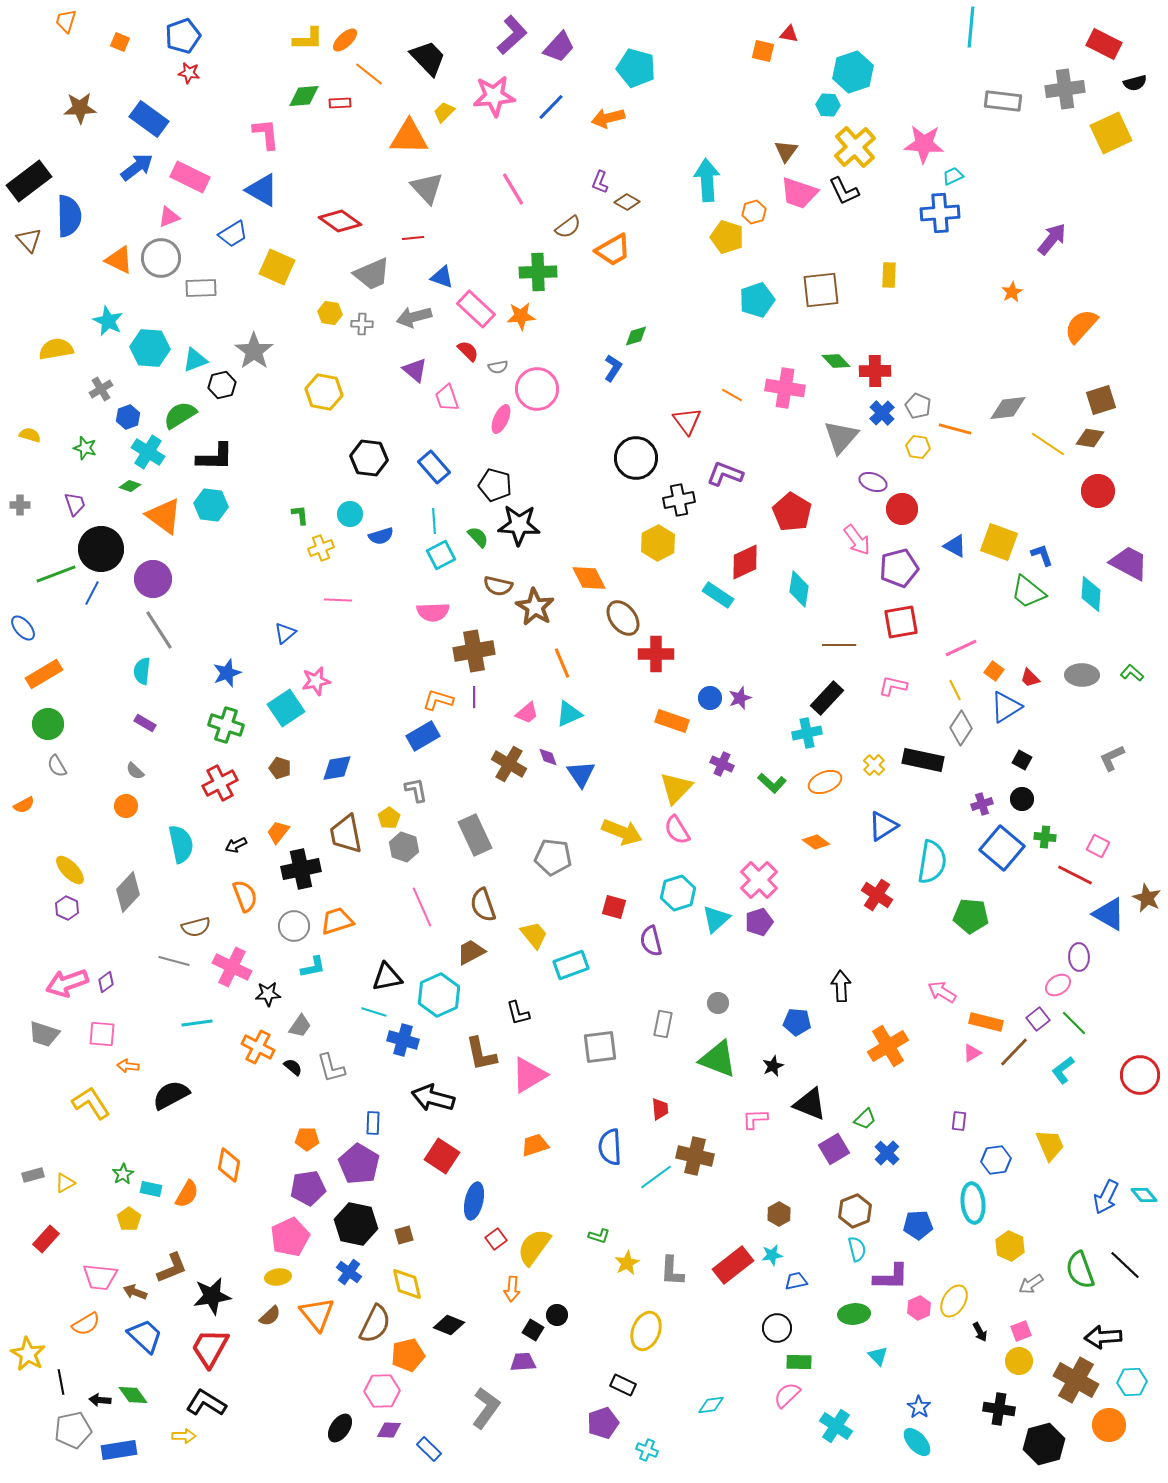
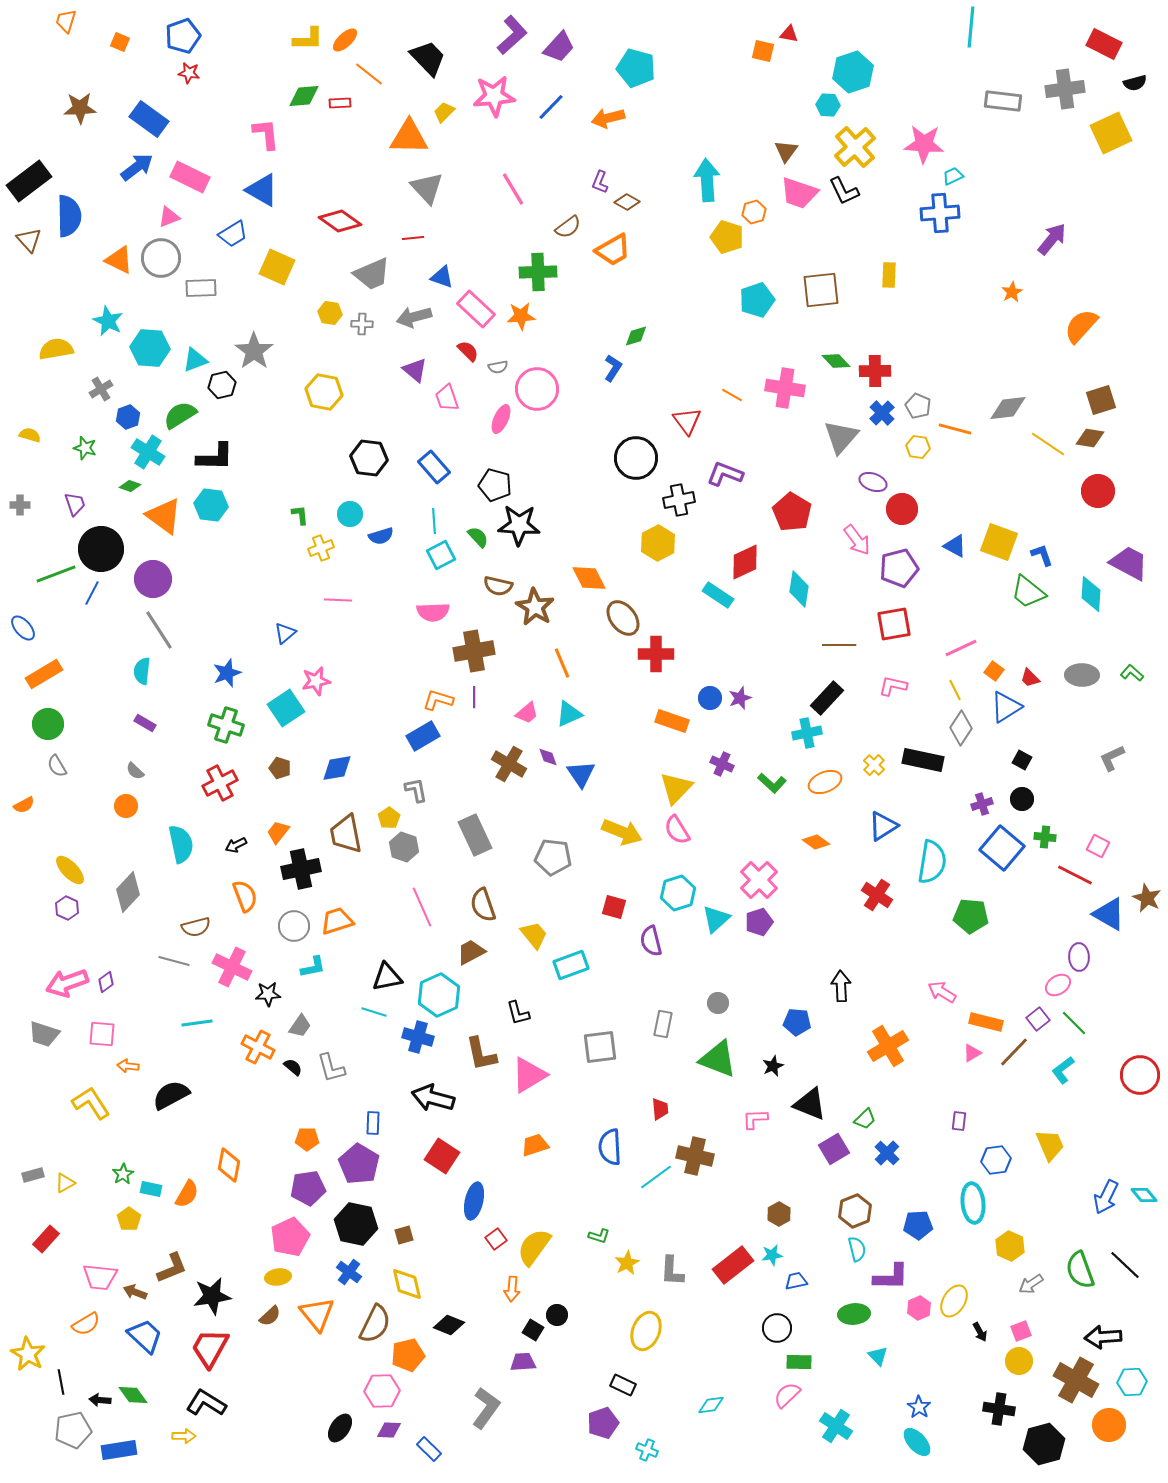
red square at (901, 622): moved 7 px left, 2 px down
blue cross at (403, 1040): moved 15 px right, 3 px up
